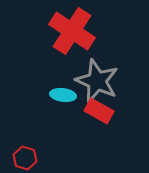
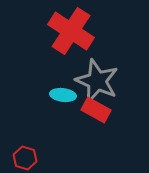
red cross: moved 1 px left
red rectangle: moved 3 px left, 1 px up
